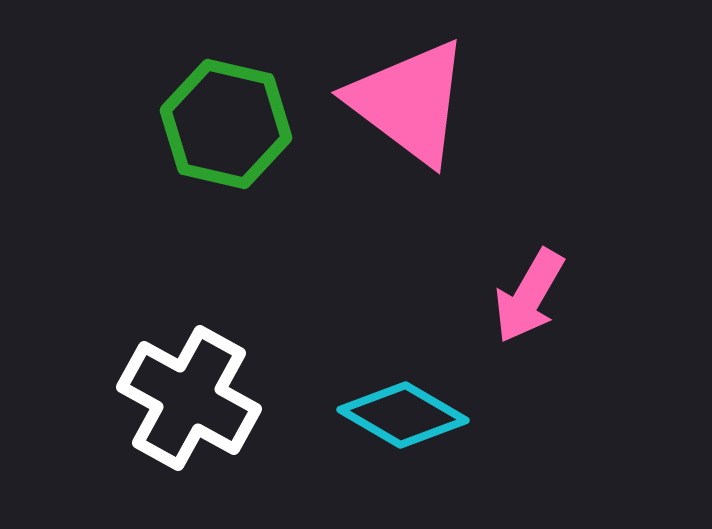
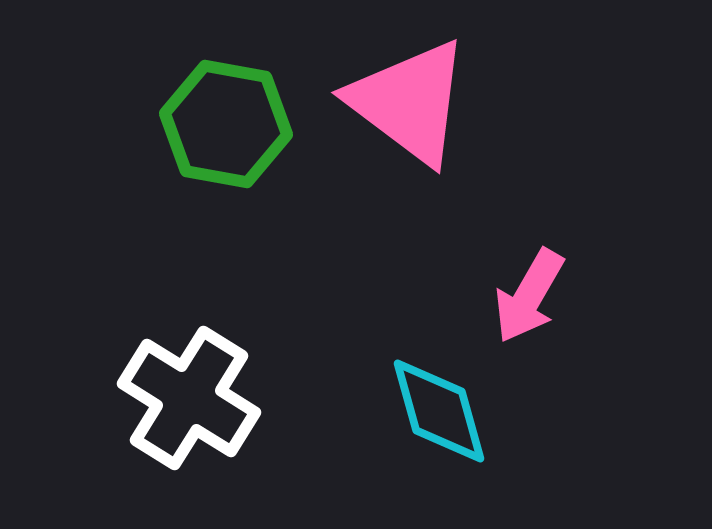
green hexagon: rotated 3 degrees counterclockwise
white cross: rotated 3 degrees clockwise
cyan diamond: moved 36 px right, 4 px up; rotated 44 degrees clockwise
